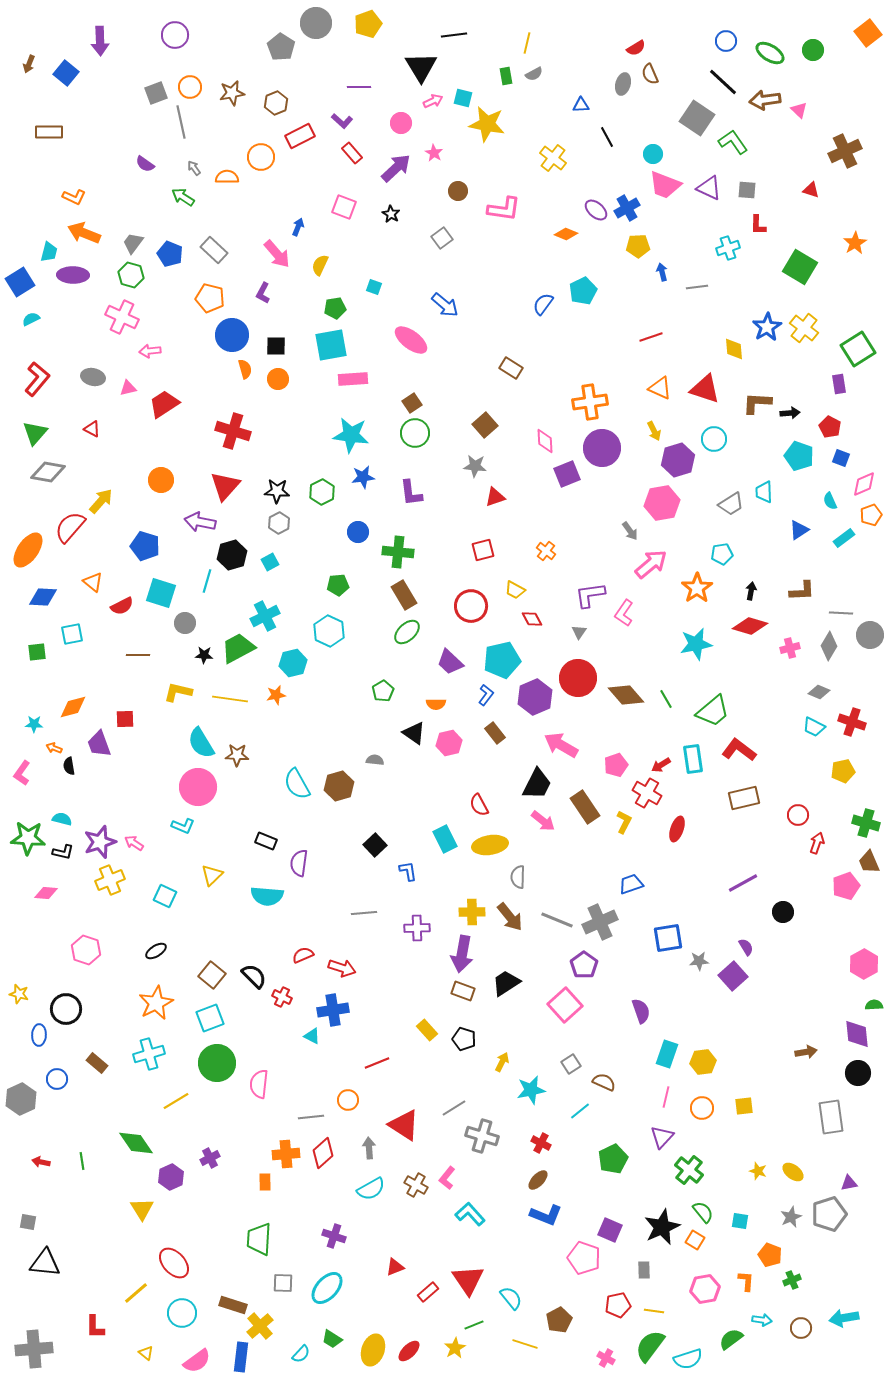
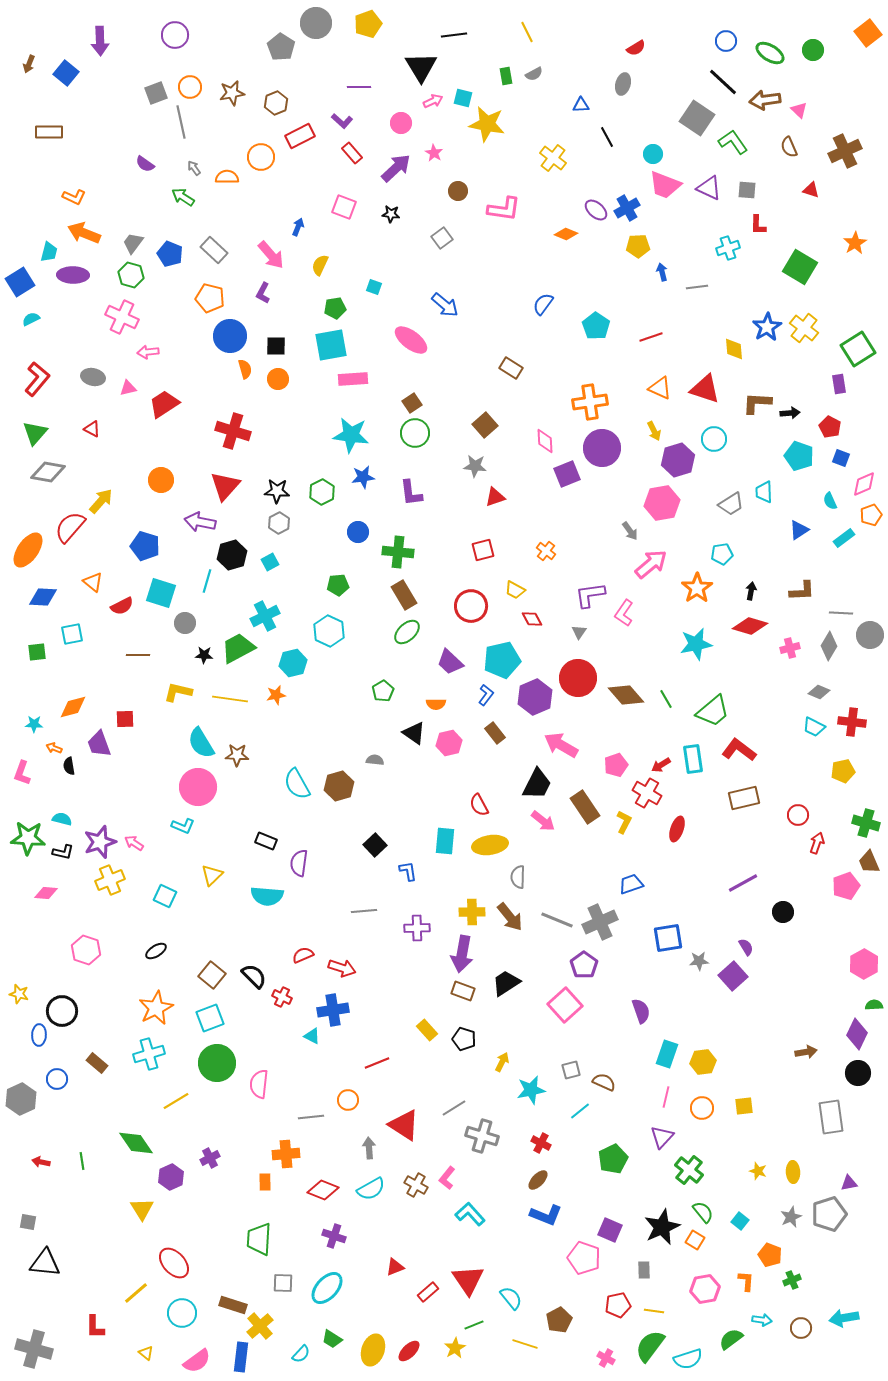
yellow line at (527, 43): moved 11 px up; rotated 40 degrees counterclockwise
brown semicircle at (650, 74): moved 139 px right, 73 px down
black star at (391, 214): rotated 24 degrees counterclockwise
pink arrow at (277, 254): moved 6 px left, 1 px down
cyan pentagon at (583, 291): moved 13 px right, 35 px down; rotated 12 degrees counterclockwise
blue circle at (232, 335): moved 2 px left, 1 px down
pink arrow at (150, 351): moved 2 px left, 1 px down
red cross at (852, 722): rotated 12 degrees counterclockwise
pink L-shape at (22, 773): rotated 15 degrees counterclockwise
cyan rectangle at (445, 839): moved 2 px down; rotated 32 degrees clockwise
gray line at (364, 913): moved 2 px up
orange star at (156, 1003): moved 5 px down
black circle at (66, 1009): moved 4 px left, 2 px down
purple diamond at (857, 1034): rotated 32 degrees clockwise
gray square at (571, 1064): moved 6 px down; rotated 18 degrees clockwise
red diamond at (323, 1153): moved 37 px down; rotated 64 degrees clockwise
yellow ellipse at (793, 1172): rotated 50 degrees clockwise
cyan square at (740, 1221): rotated 30 degrees clockwise
gray cross at (34, 1349): rotated 21 degrees clockwise
